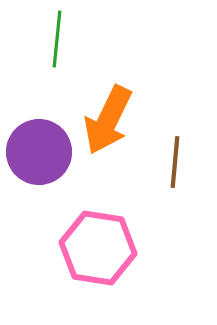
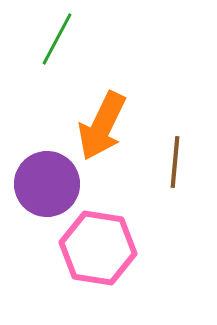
green line: rotated 22 degrees clockwise
orange arrow: moved 6 px left, 6 px down
purple circle: moved 8 px right, 32 px down
